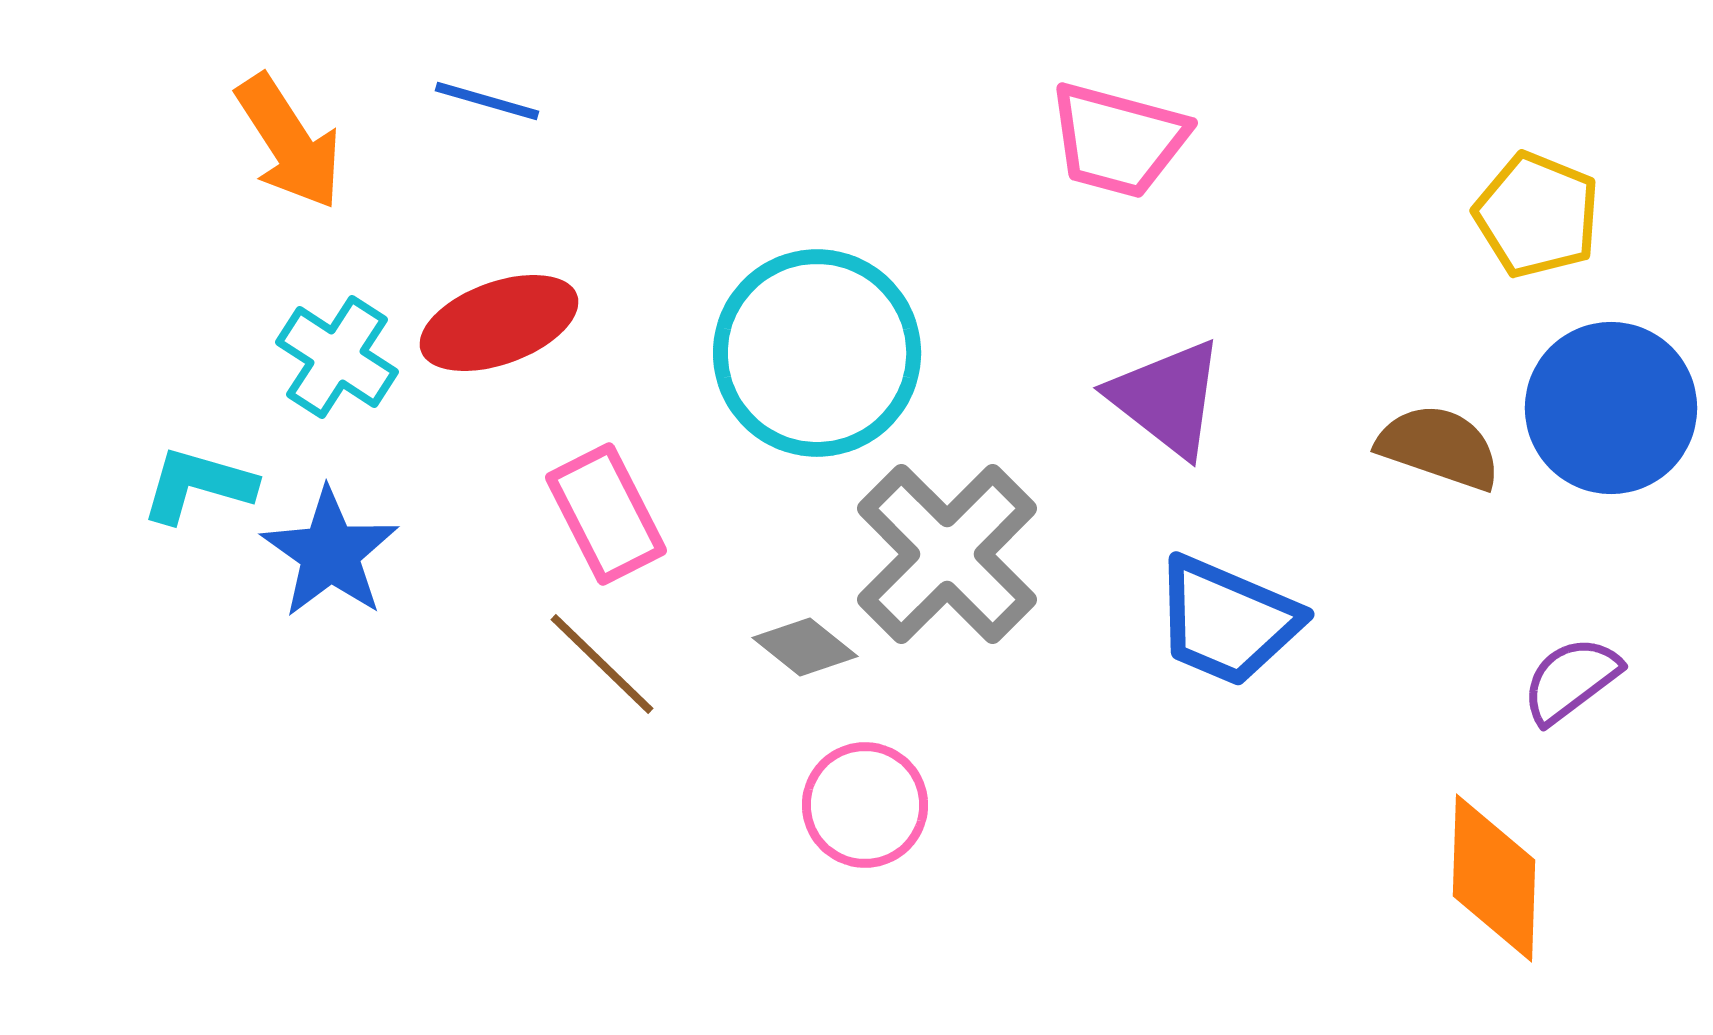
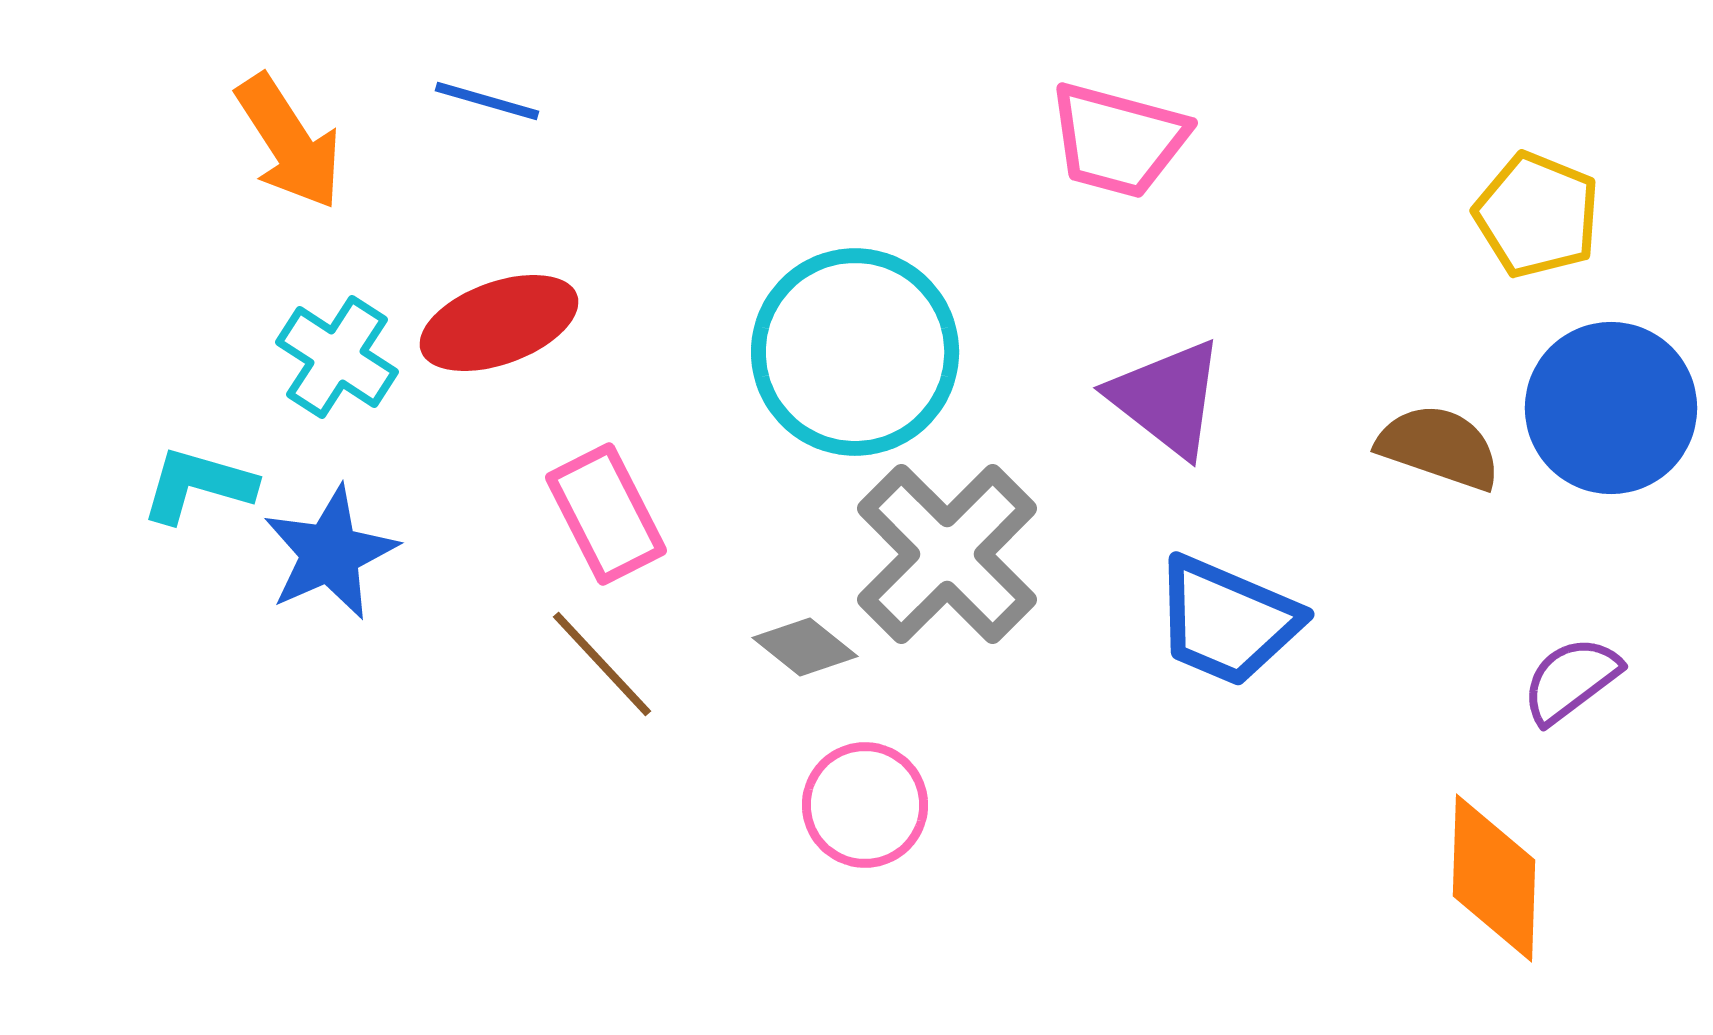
cyan circle: moved 38 px right, 1 px up
blue star: rotated 13 degrees clockwise
brown line: rotated 3 degrees clockwise
